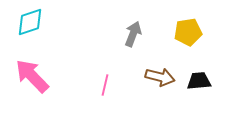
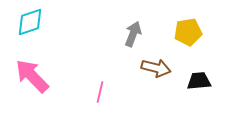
brown arrow: moved 4 px left, 9 px up
pink line: moved 5 px left, 7 px down
